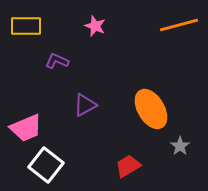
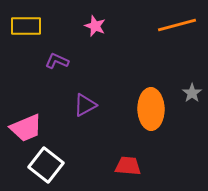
orange line: moved 2 px left
orange ellipse: rotated 30 degrees clockwise
gray star: moved 12 px right, 53 px up
red trapezoid: rotated 36 degrees clockwise
